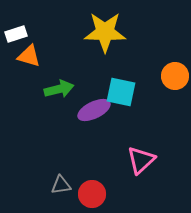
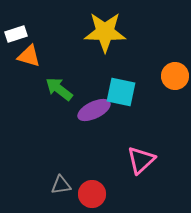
green arrow: rotated 128 degrees counterclockwise
